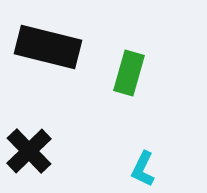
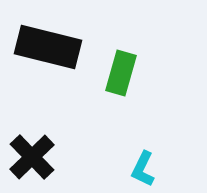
green rectangle: moved 8 px left
black cross: moved 3 px right, 6 px down
